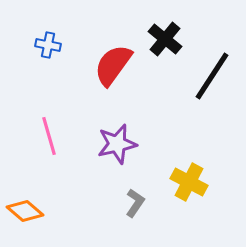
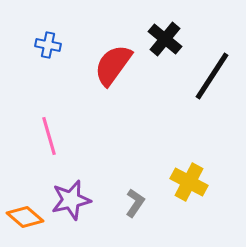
purple star: moved 46 px left, 56 px down
orange diamond: moved 6 px down
